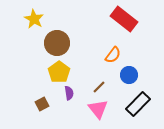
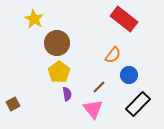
purple semicircle: moved 2 px left, 1 px down
brown square: moved 29 px left
pink triangle: moved 5 px left
